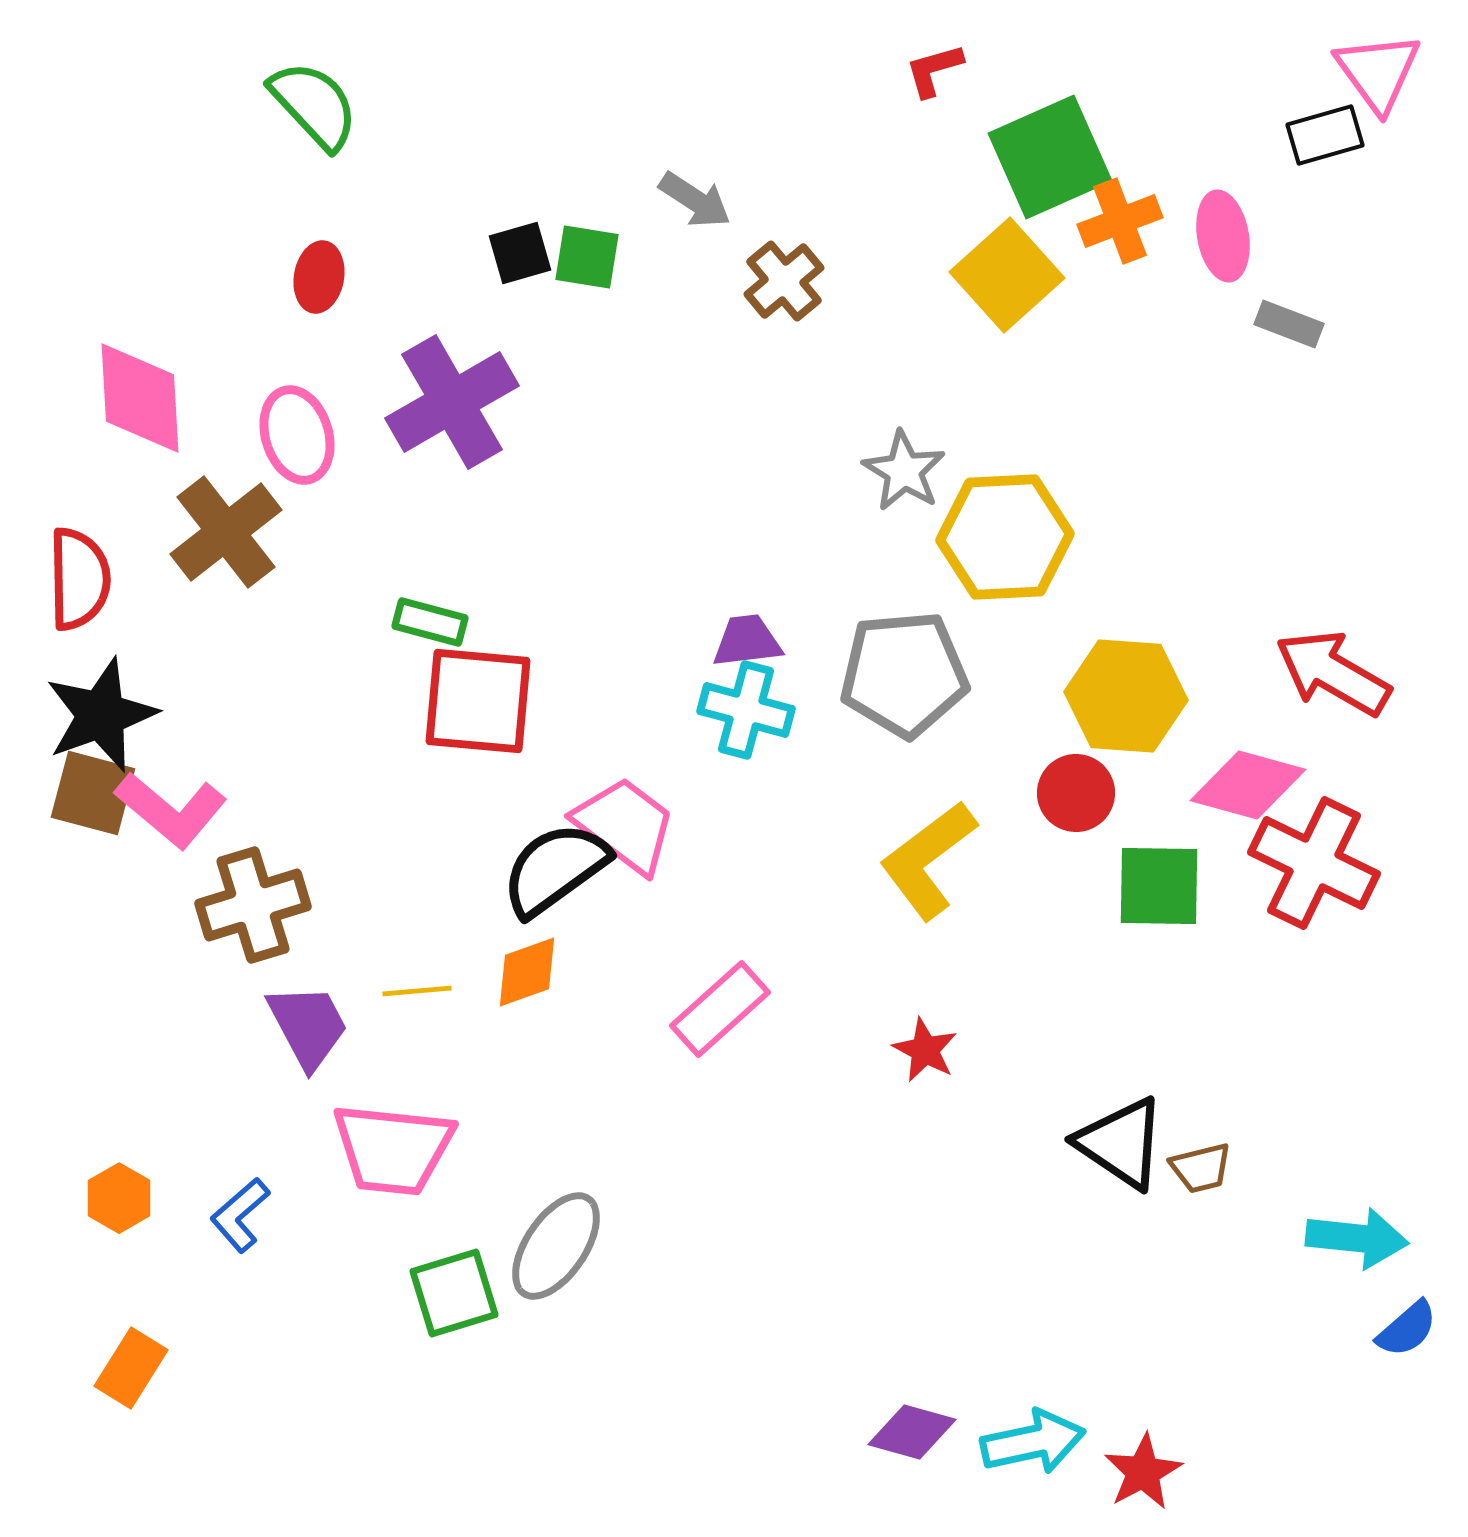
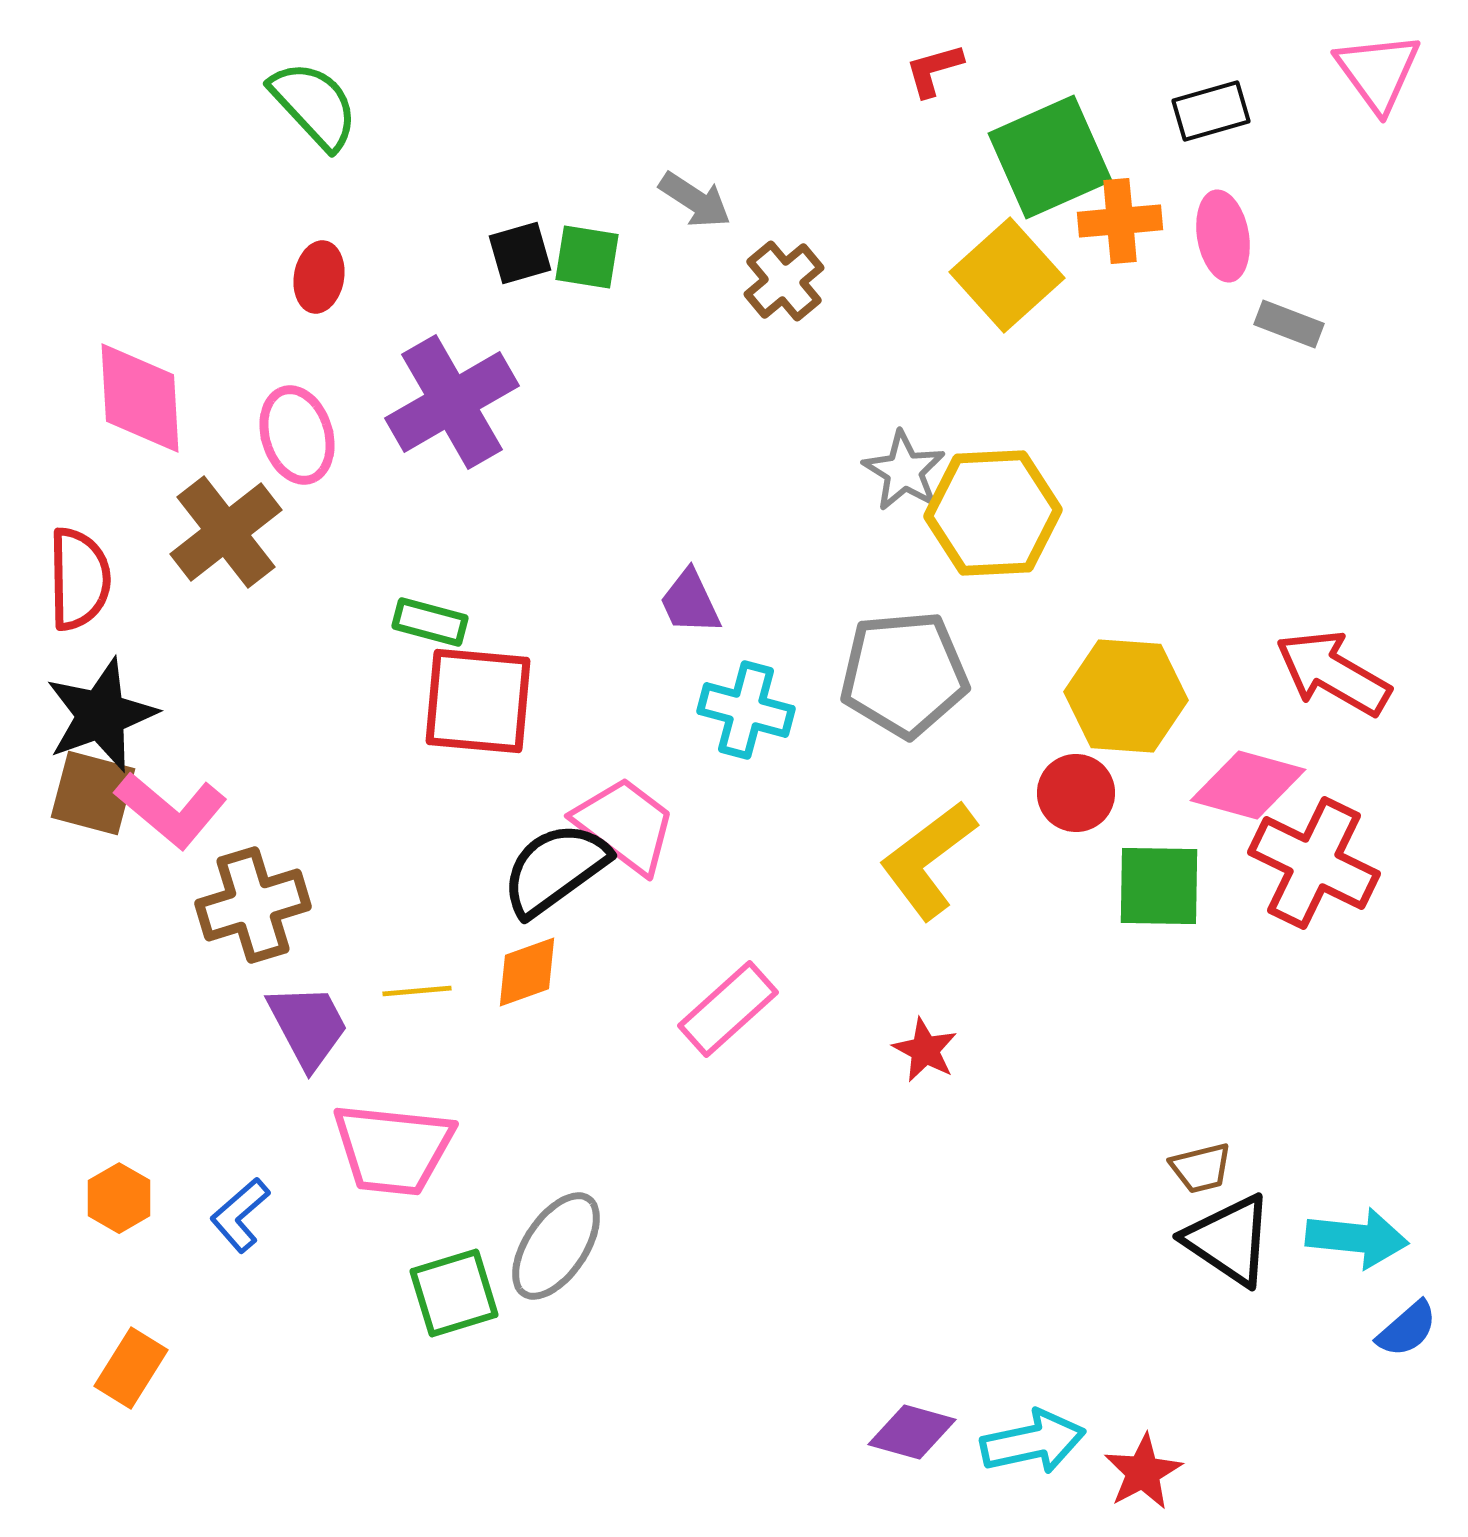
black rectangle at (1325, 135): moved 114 px left, 24 px up
orange cross at (1120, 221): rotated 16 degrees clockwise
yellow hexagon at (1005, 537): moved 12 px left, 24 px up
purple trapezoid at (747, 641): moved 57 px left, 39 px up; rotated 108 degrees counterclockwise
pink rectangle at (720, 1009): moved 8 px right
black triangle at (1121, 1143): moved 108 px right, 97 px down
